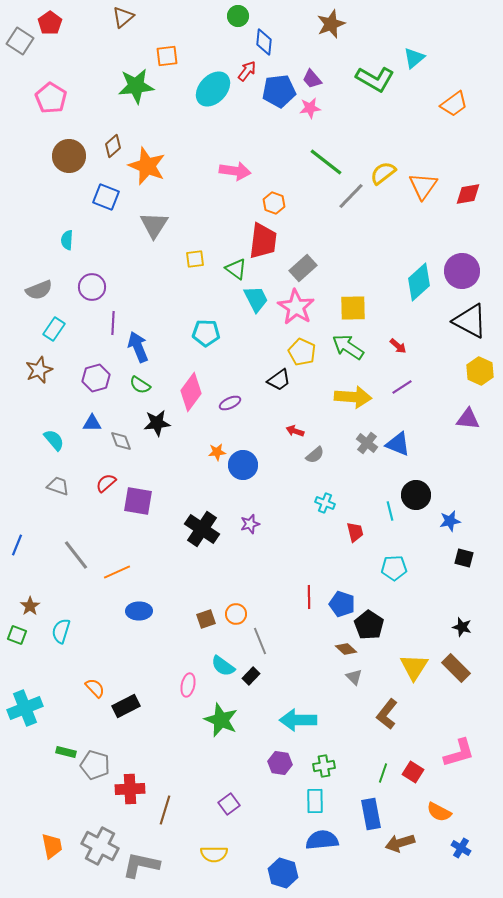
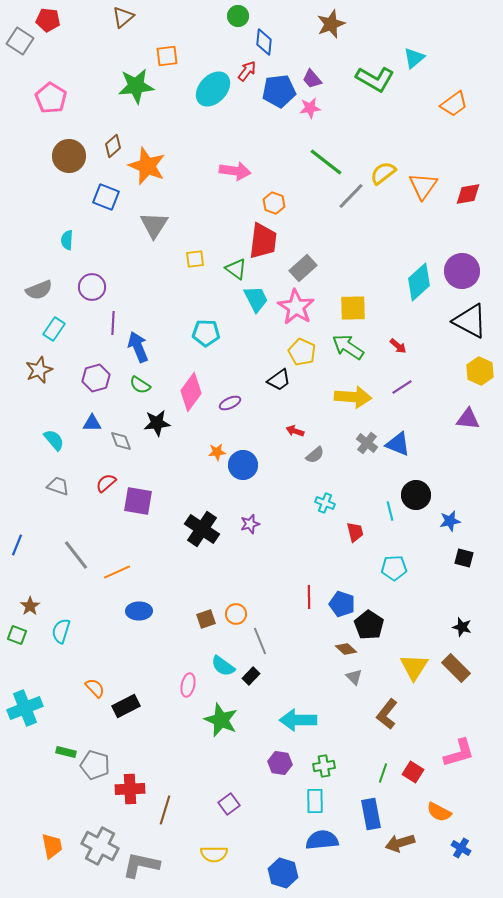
red pentagon at (50, 23): moved 2 px left, 3 px up; rotated 30 degrees counterclockwise
